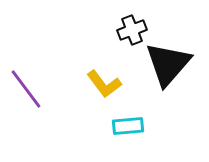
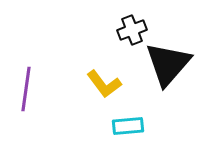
purple line: rotated 45 degrees clockwise
